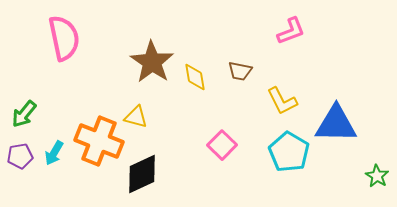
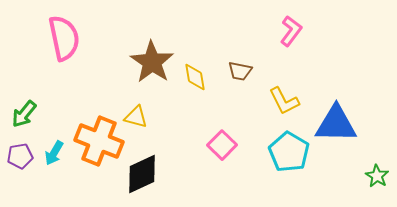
pink L-shape: rotated 32 degrees counterclockwise
yellow L-shape: moved 2 px right
